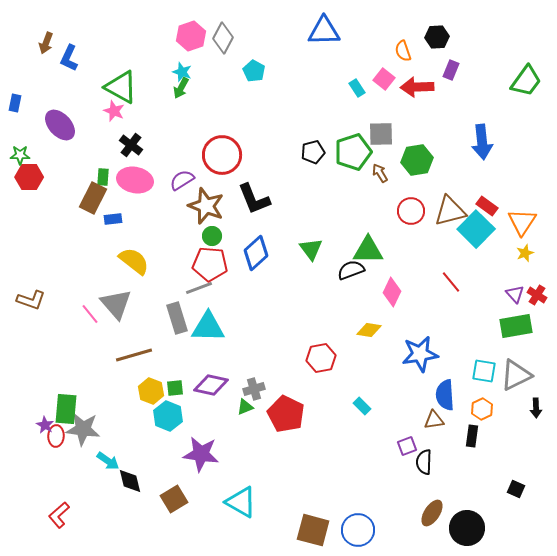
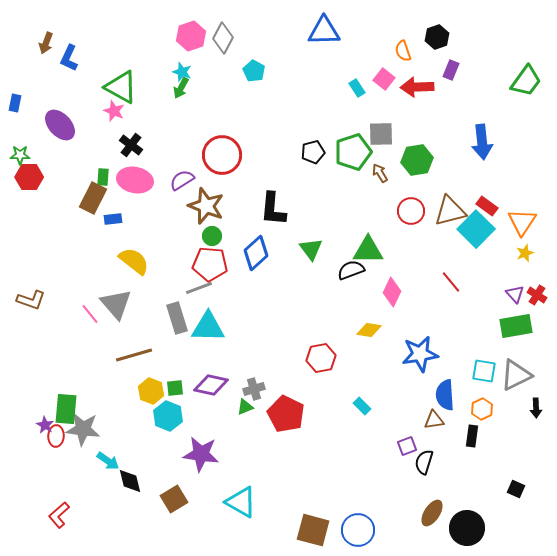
black hexagon at (437, 37): rotated 15 degrees counterclockwise
black L-shape at (254, 199): moved 19 px right, 10 px down; rotated 27 degrees clockwise
black semicircle at (424, 462): rotated 15 degrees clockwise
